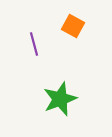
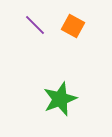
purple line: moved 1 px right, 19 px up; rotated 30 degrees counterclockwise
